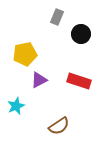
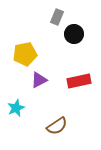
black circle: moved 7 px left
red rectangle: rotated 30 degrees counterclockwise
cyan star: moved 2 px down
brown semicircle: moved 2 px left
